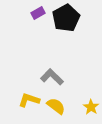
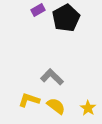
purple rectangle: moved 3 px up
yellow star: moved 3 px left, 1 px down
